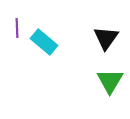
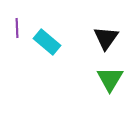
cyan rectangle: moved 3 px right
green triangle: moved 2 px up
